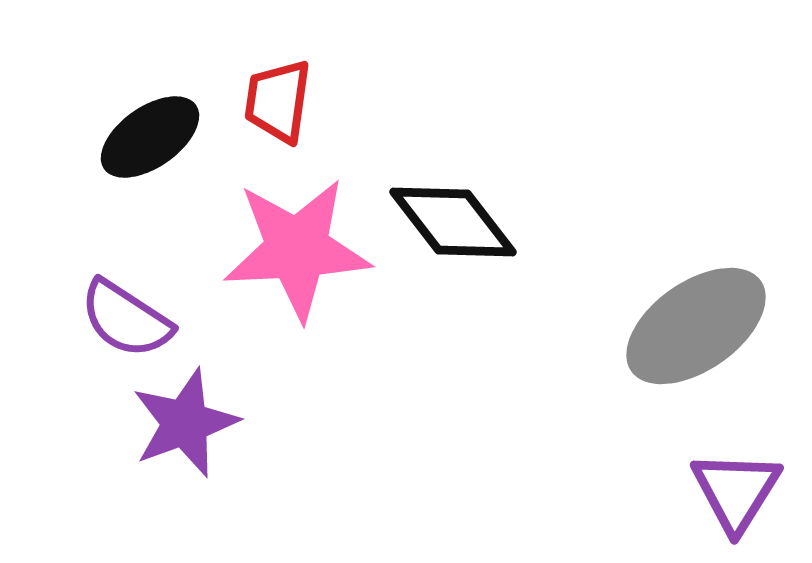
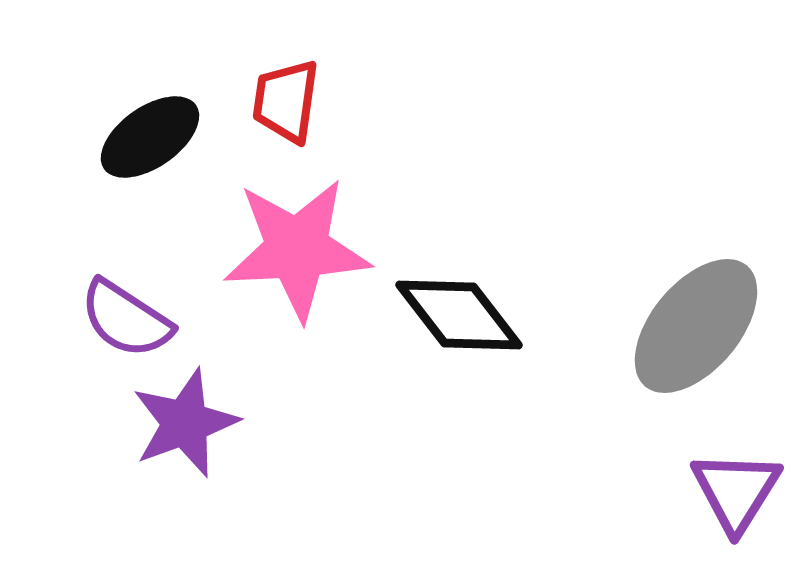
red trapezoid: moved 8 px right
black diamond: moved 6 px right, 93 px down
gray ellipse: rotated 15 degrees counterclockwise
